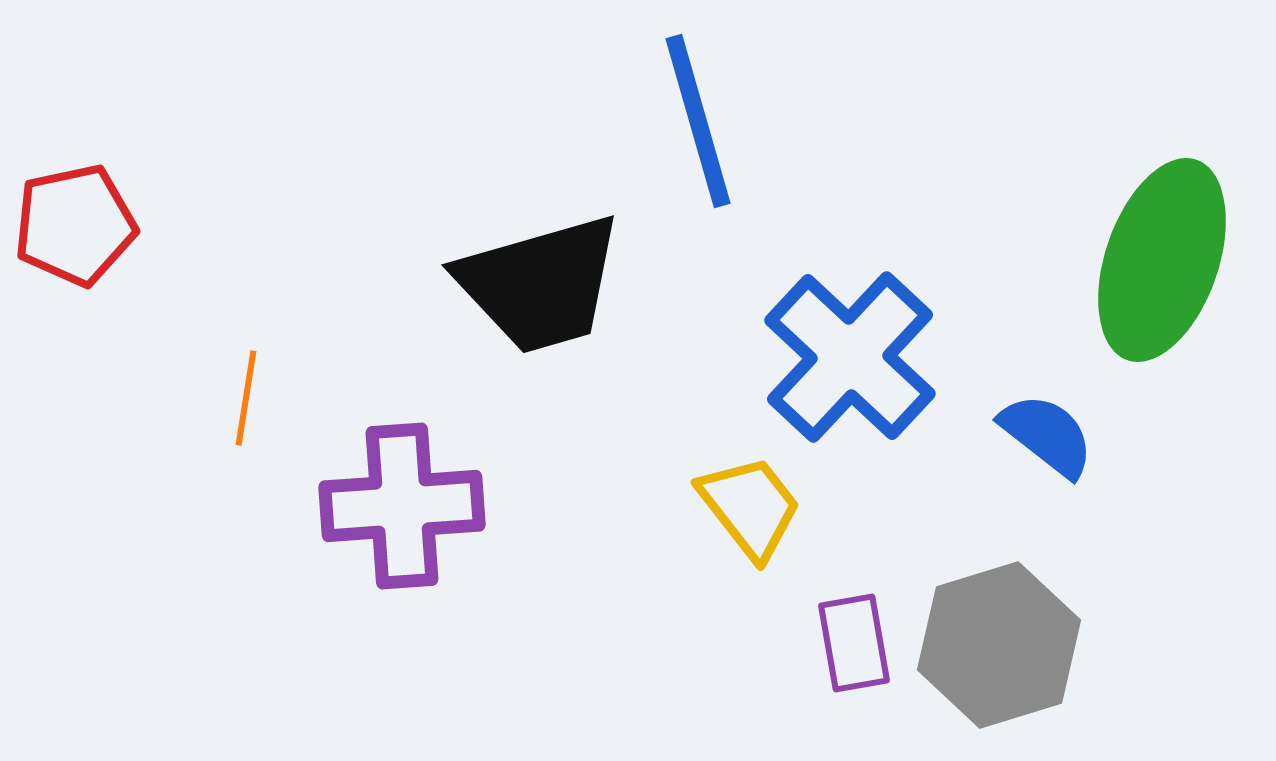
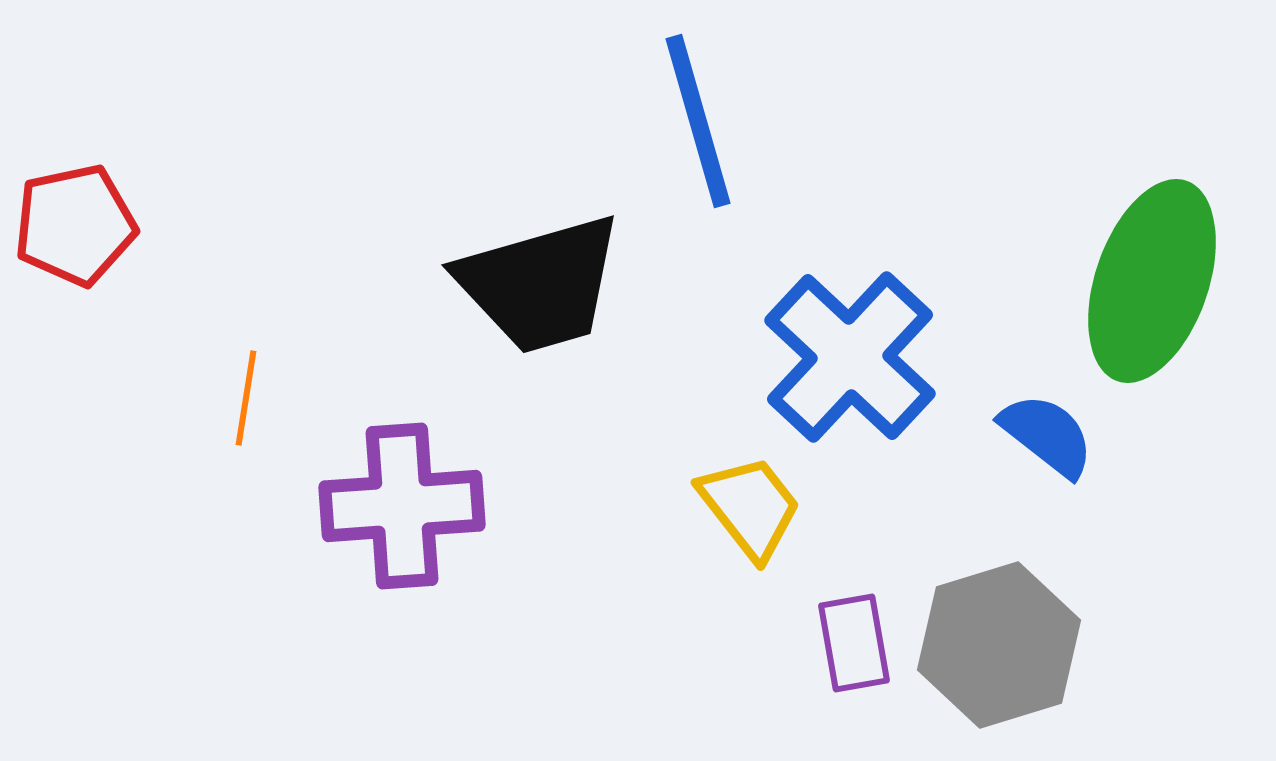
green ellipse: moved 10 px left, 21 px down
